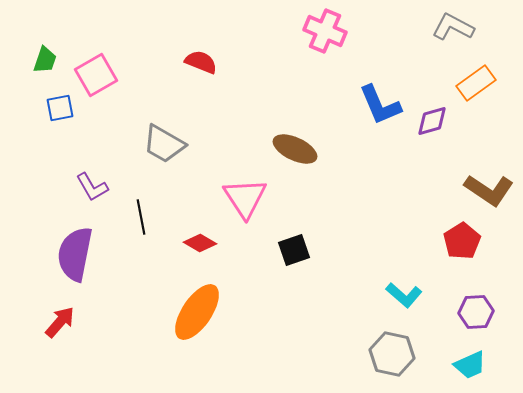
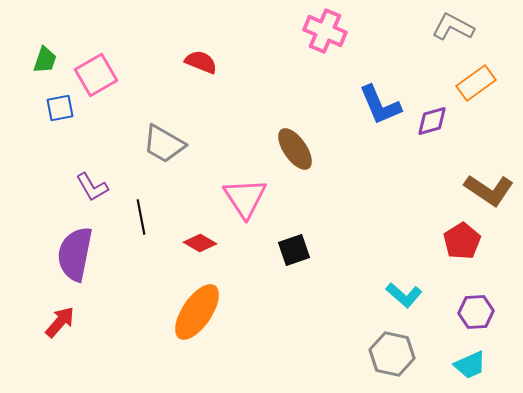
brown ellipse: rotated 30 degrees clockwise
